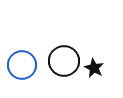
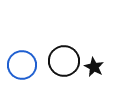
black star: moved 1 px up
